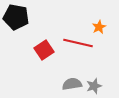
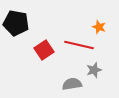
black pentagon: moved 6 px down
orange star: rotated 24 degrees counterclockwise
red line: moved 1 px right, 2 px down
gray star: moved 16 px up
